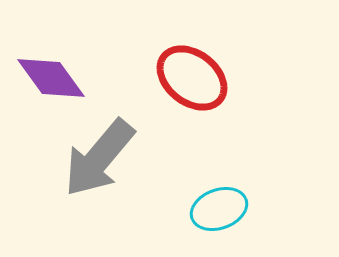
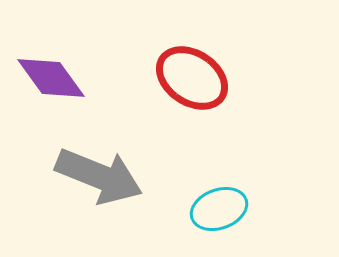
red ellipse: rotated 4 degrees counterclockwise
gray arrow: moved 18 px down; rotated 108 degrees counterclockwise
